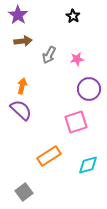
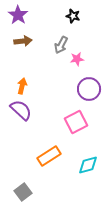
black star: rotated 16 degrees counterclockwise
gray arrow: moved 12 px right, 10 px up
pink square: rotated 10 degrees counterclockwise
gray square: moved 1 px left
